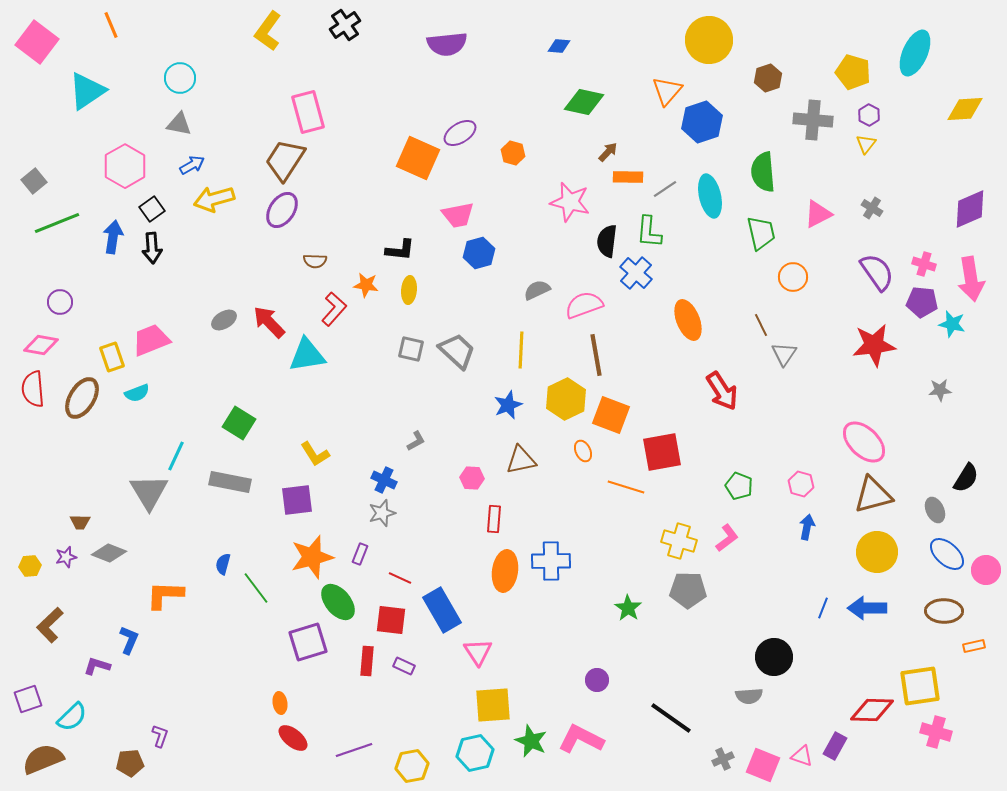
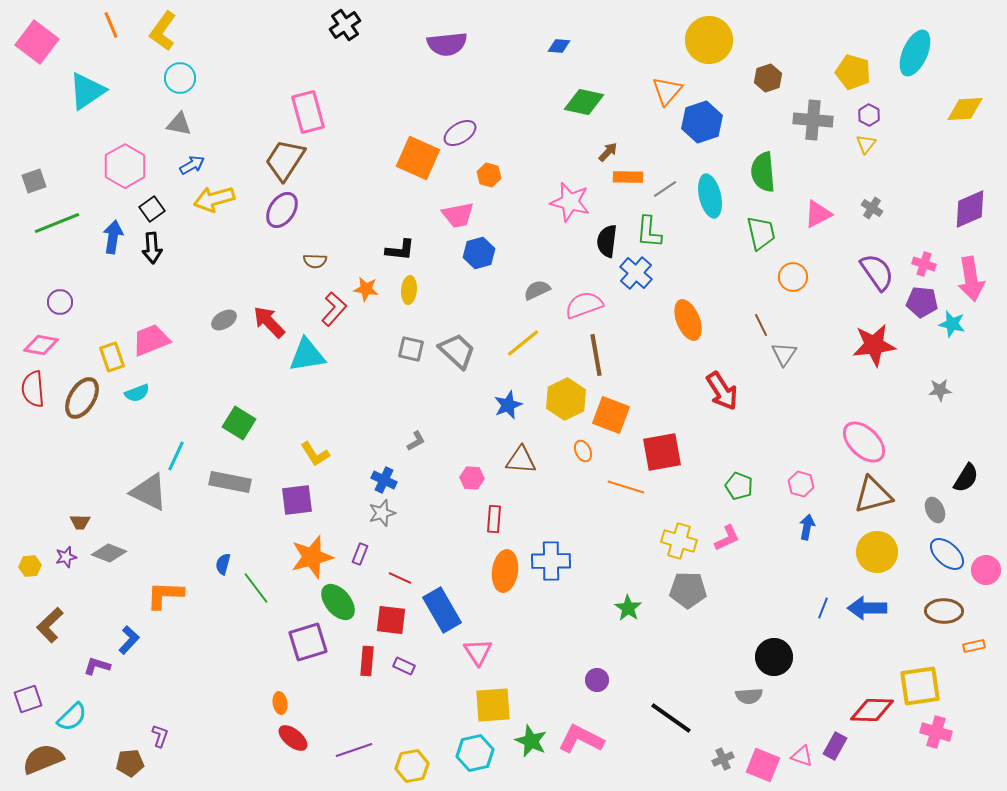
yellow L-shape at (268, 31): moved 105 px left
orange hexagon at (513, 153): moved 24 px left, 22 px down
gray square at (34, 181): rotated 20 degrees clockwise
orange star at (366, 285): moved 4 px down
yellow line at (521, 350): moved 2 px right, 7 px up; rotated 48 degrees clockwise
brown triangle at (521, 460): rotated 16 degrees clockwise
gray triangle at (149, 492): rotated 33 degrees counterclockwise
pink L-shape at (727, 538): rotated 12 degrees clockwise
blue L-shape at (129, 640): rotated 20 degrees clockwise
